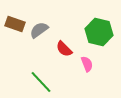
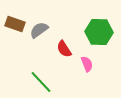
green hexagon: rotated 12 degrees counterclockwise
red semicircle: rotated 12 degrees clockwise
